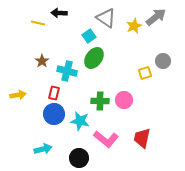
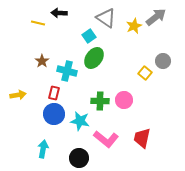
yellow square: rotated 32 degrees counterclockwise
cyan arrow: rotated 66 degrees counterclockwise
